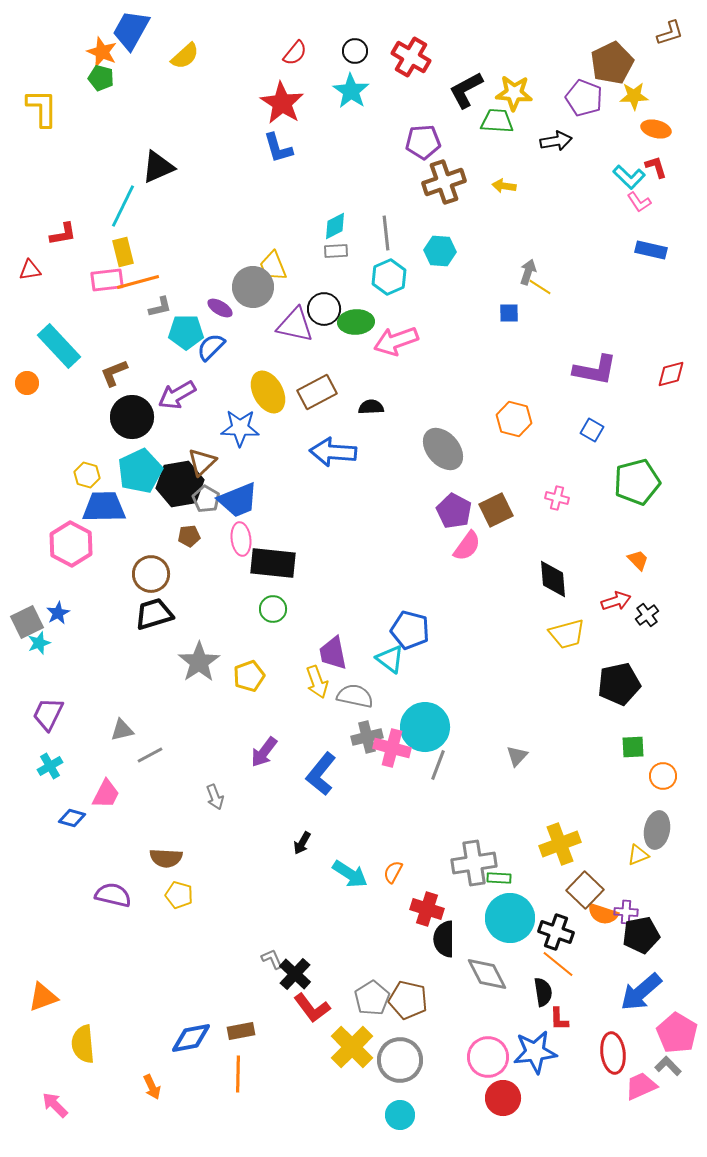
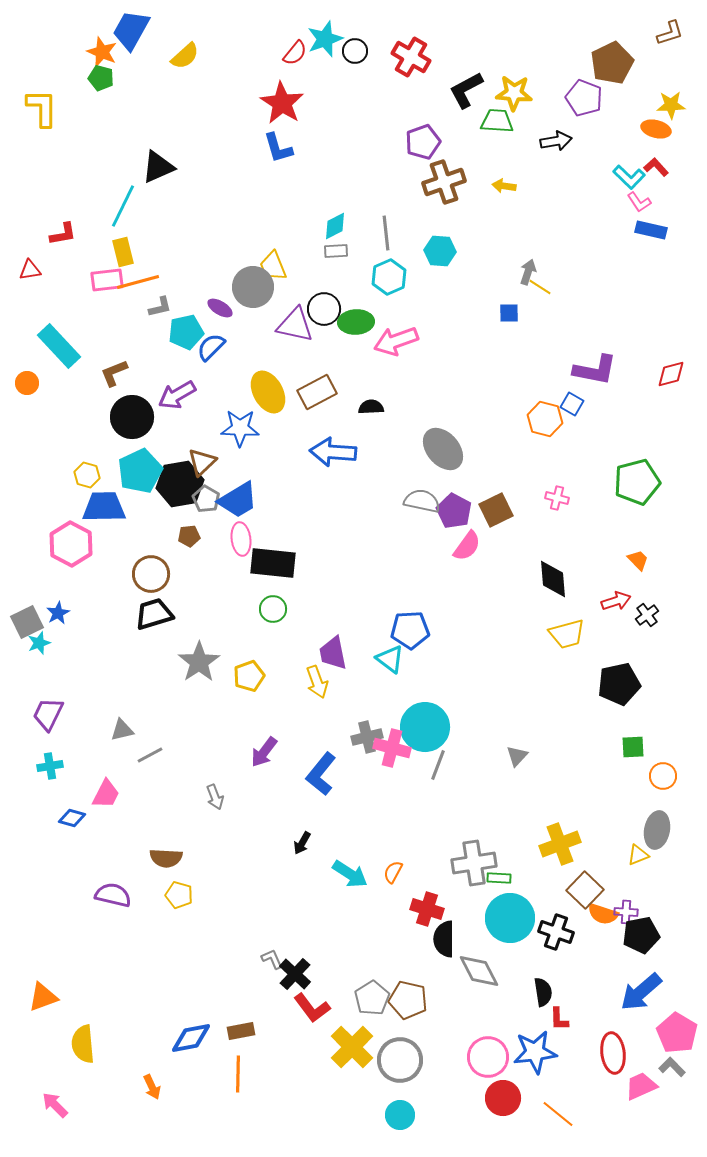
cyan star at (351, 91): moved 26 px left, 52 px up; rotated 18 degrees clockwise
yellow star at (634, 96): moved 37 px right, 9 px down
purple pentagon at (423, 142): rotated 16 degrees counterclockwise
red L-shape at (656, 167): rotated 25 degrees counterclockwise
blue rectangle at (651, 250): moved 20 px up
cyan pentagon at (186, 332): rotated 12 degrees counterclockwise
orange hexagon at (514, 419): moved 31 px right
blue square at (592, 430): moved 20 px left, 26 px up
blue trapezoid at (238, 500): rotated 9 degrees counterclockwise
blue pentagon at (410, 630): rotated 18 degrees counterclockwise
gray semicircle at (355, 696): moved 67 px right, 195 px up
cyan cross at (50, 766): rotated 20 degrees clockwise
orange line at (558, 964): moved 150 px down
gray diamond at (487, 974): moved 8 px left, 3 px up
gray L-shape at (668, 1066): moved 4 px right, 1 px down
